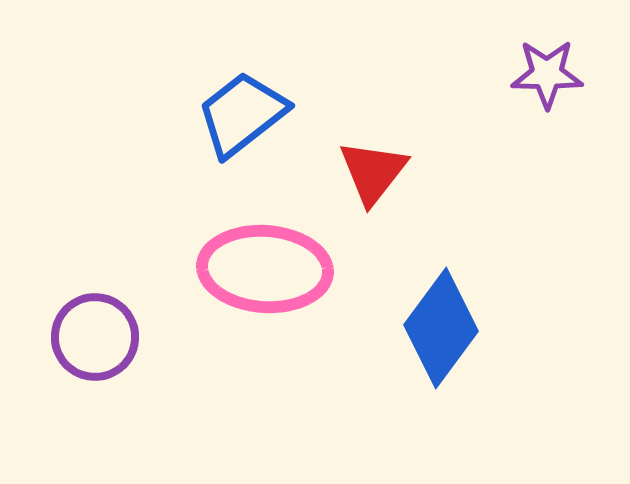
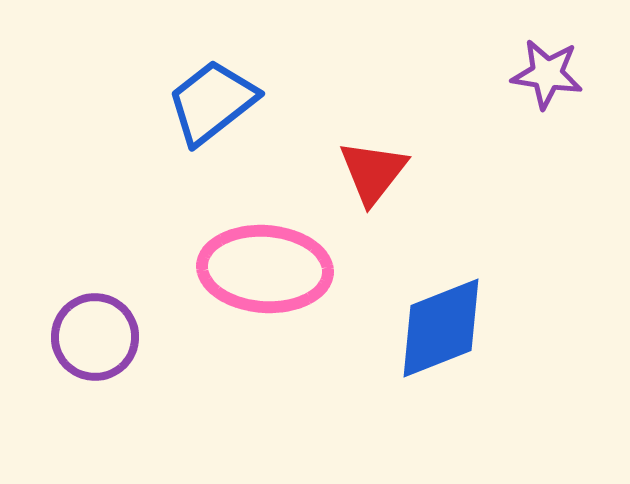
purple star: rotated 8 degrees clockwise
blue trapezoid: moved 30 px left, 12 px up
blue diamond: rotated 32 degrees clockwise
